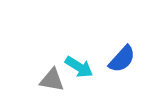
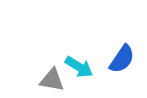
blue semicircle: rotated 8 degrees counterclockwise
